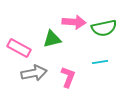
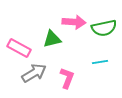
gray arrow: rotated 20 degrees counterclockwise
pink L-shape: moved 1 px left, 1 px down
